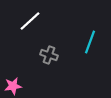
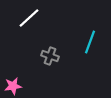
white line: moved 1 px left, 3 px up
gray cross: moved 1 px right, 1 px down
